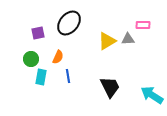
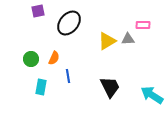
purple square: moved 22 px up
orange semicircle: moved 4 px left, 1 px down
cyan rectangle: moved 10 px down
